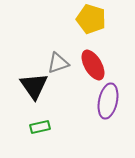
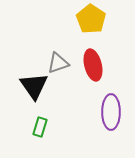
yellow pentagon: rotated 16 degrees clockwise
red ellipse: rotated 16 degrees clockwise
purple ellipse: moved 3 px right, 11 px down; rotated 12 degrees counterclockwise
green rectangle: rotated 60 degrees counterclockwise
